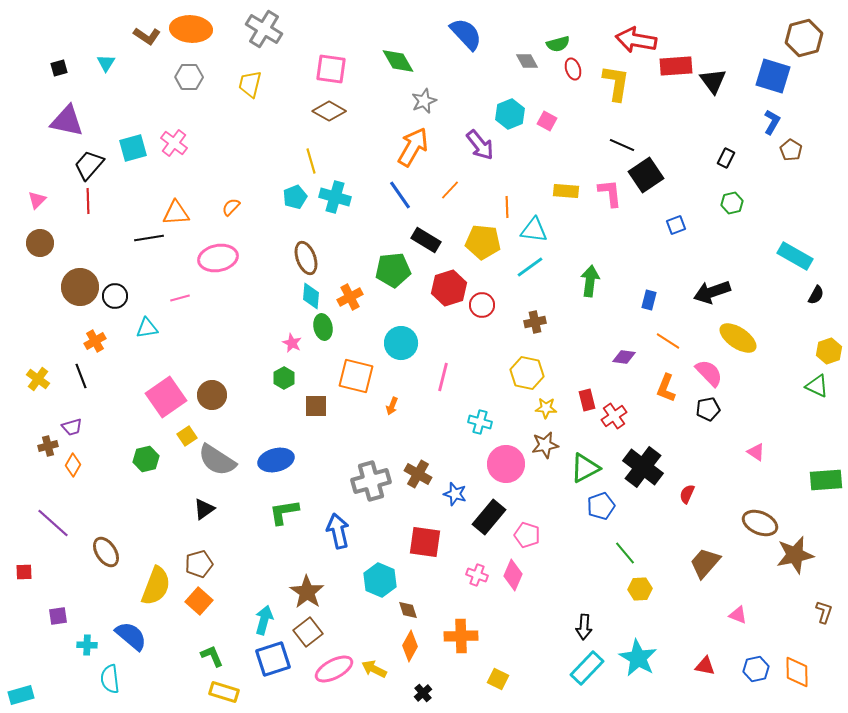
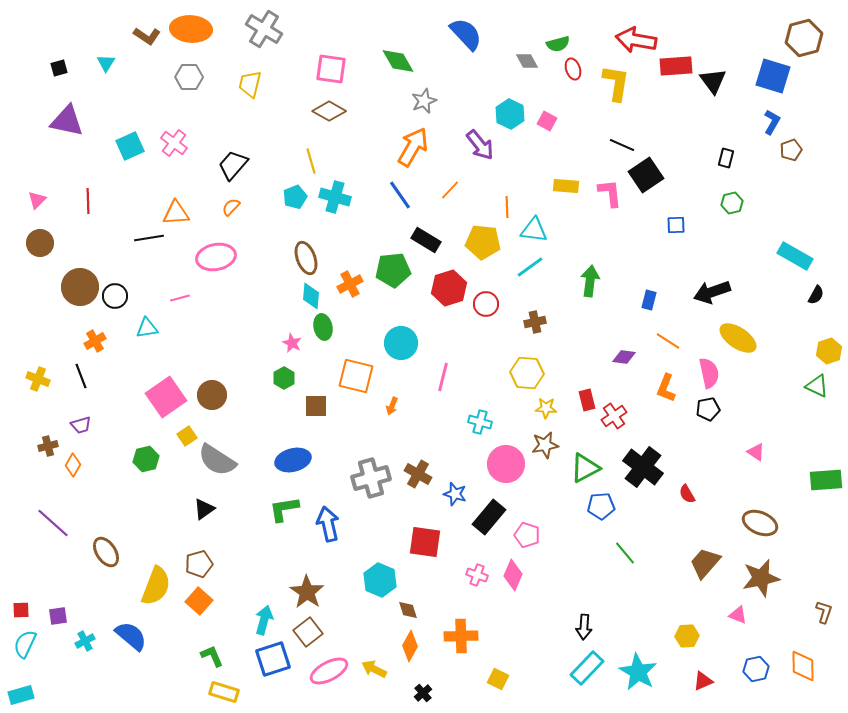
cyan hexagon at (510, 114): rotated 12 degrees counterclockwise
cyan square at (133, 148): moved 3 px left, 2 px up; rotated 8 degrees counterclockwise
brown pentagon at (791, 150): rotated 20 degrees clockwise
black rectangle at (726, 158): rotated 12 degrees counterclockwise
black trapezoid at (89, 165): moved 144 px right
yellow rectangle at (566, 191): moved 5 px up
blue square at (676, 225): rotated 18 degrees clockwise
pink ellipse at (218, 258): moved 2 px left, 1 px up
orange cross at (350, 297): moved 13 px up
red circle at (482, 305): moved 4 px right, 1 px up
yellow hexagon at (527, 373): rotated 8 degrees counterclockwise
pink semicircle at (709, 373): rotated 32 degrees clockwise
yellow cross at (38, 379): rotated 15 degrees counterclockwise
purple trapezoid at (72, 427): moved 9 px right, 2 px up
blue ellipse at (276, 460): moved 17 px right
gray cross at (371, 481): moved 3 px up
red semicircle at (687, 494): rotated 54 degrees counterclockwise
blue pentagon at (601, 506): rotated 16 degrees clockwise
green L-shape at (284, 512): moved 3 px up
blue arrow at (338, 531): moved 10 px left, 7 px up
brown star at (795, 555): moved 34 px left, 23 px down
red square at (24, 572): moved 3 px left, 38 px down
yellow hexagon at (640, 589): moved 47 px right, 47 px down
cyan cross at (87, 645): moved 2 px left, 4 px up; rotated 30 degrees counterclockwise
cyan star at (638, 658): moved 14 px down
red triangle at (705, 666): moved 2 px left, 15 px down; rotated 35 degrees counterclockwise
pink ellipse at (334, 669): moved 5 px left, 2 px down
orange diamond at (797, 672): moved 6 px right, 6 px up
cyan semicircle at (110, 679): moved 85 px left, 35 px up; rotated 32 degrees clockwise
